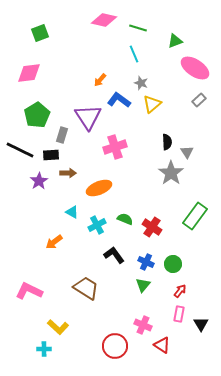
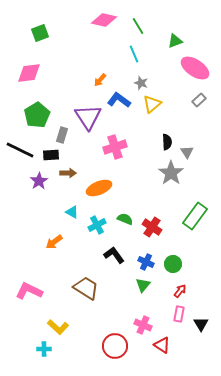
green line at (138, 28): moved 2 px up; rotated 42 degrees clockwise
